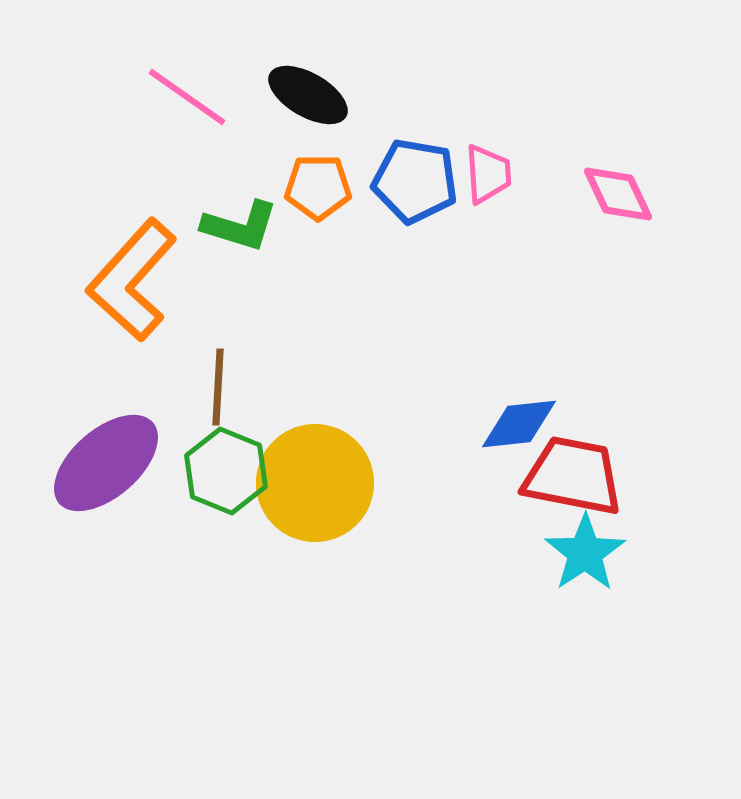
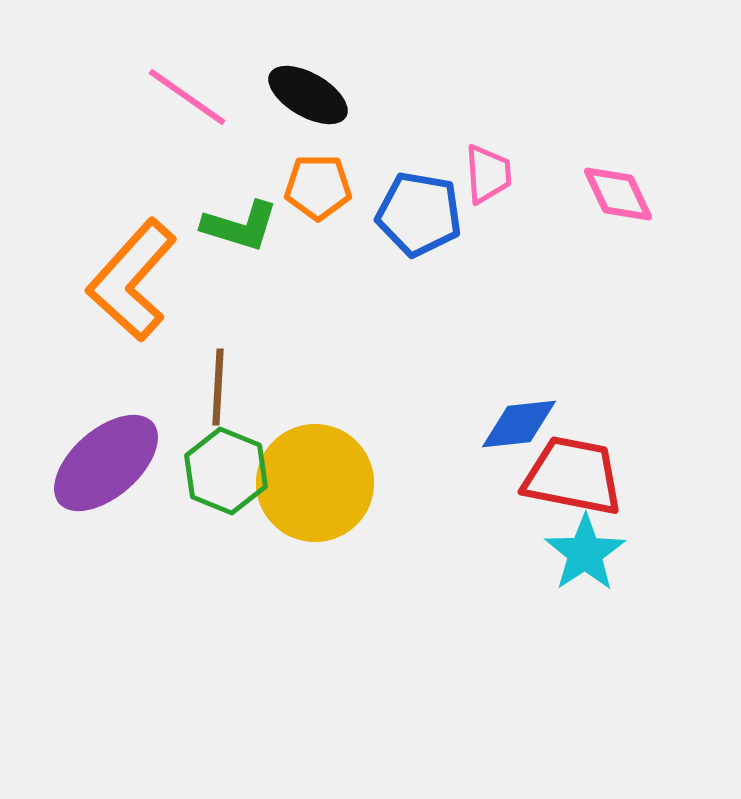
blue pentagon: moved 4 px right, 33 px down
